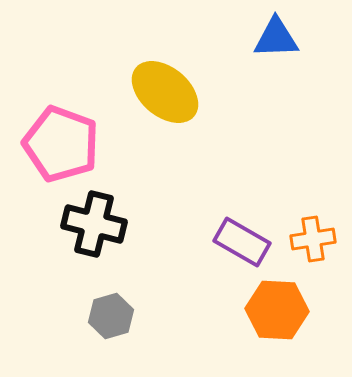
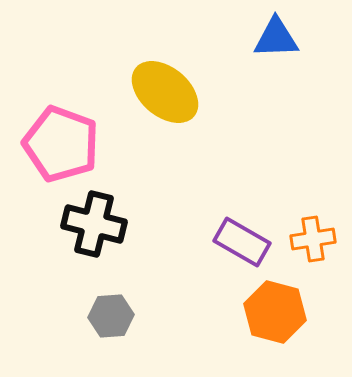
orange hexagon: moved 2 px left, 2 px down; rotated 12 degrees clockwise
gray hexagon: rotated 12 degrees clockwise
